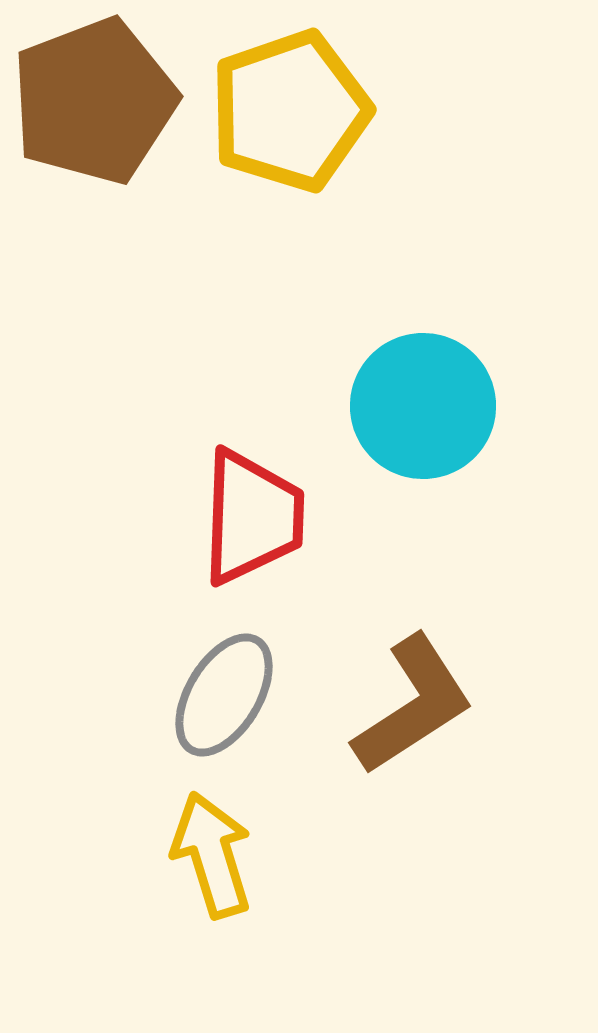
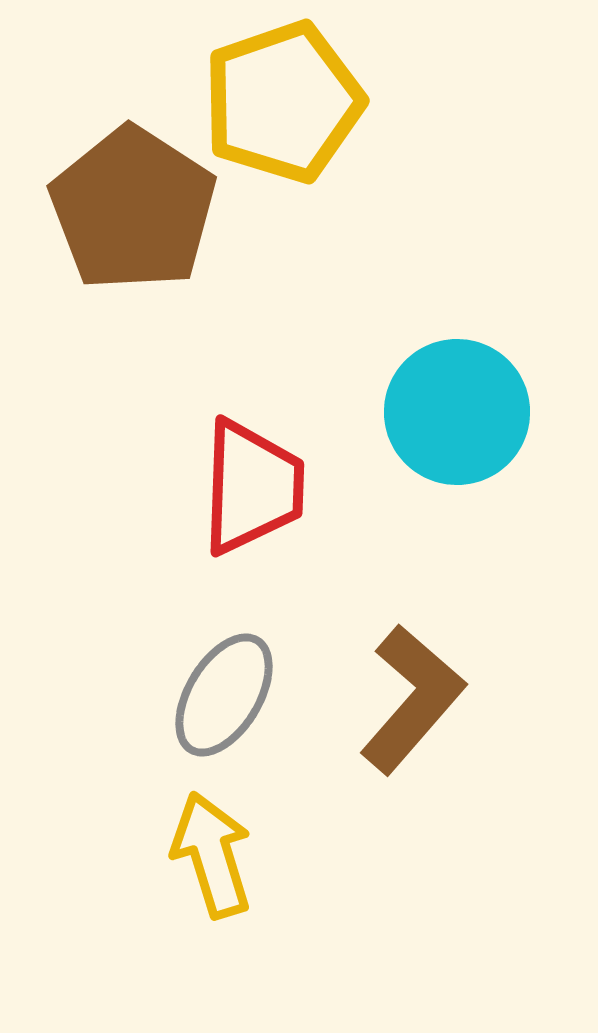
brown pentagon: moved 39 px right, 108 px down; rotated 18 degrees counterclockwise
yellow pentagon: moved 7 px left, 9 px up
cyan circle: moved 34 px right, 6 px down
red trapezoid: moved 30 px up
brown L-shape: moved 1 px left, 6 px up; rotated 16 degrees counterclockwise
